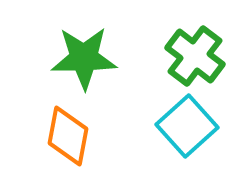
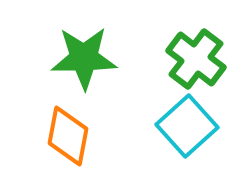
green cross: moved 1 px right, 3 px down
